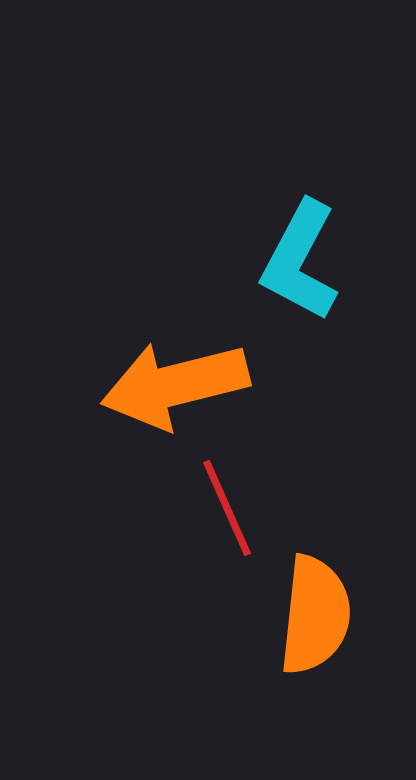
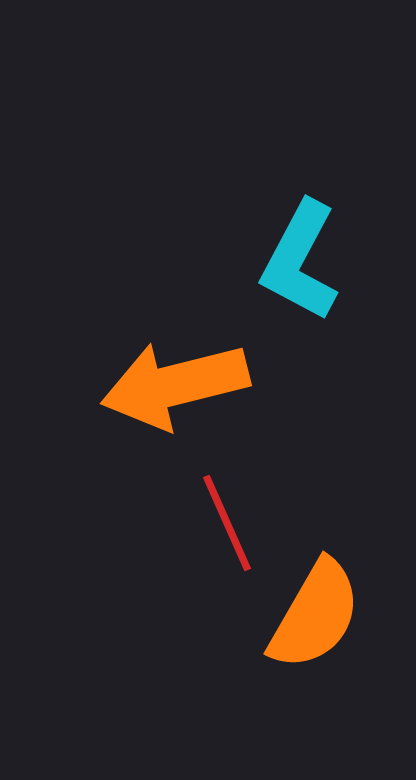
red line: moved 15 px down
orange semicircle: rotated 24 degrees clockwise
